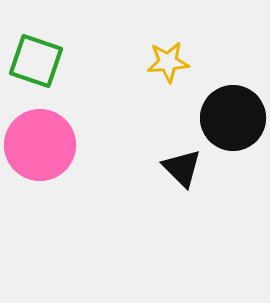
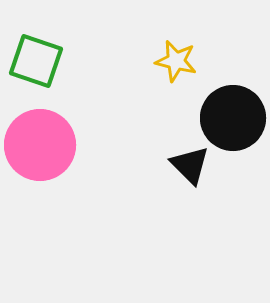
yellow star: moved 8 px right, 1 px up; rotated 18 degrees clockwise
black triangle: moved 8 px right, 3 px up
